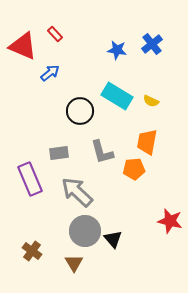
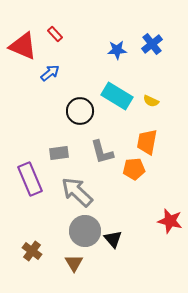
blue star: rotated 12 degrees counterclockwise
